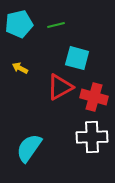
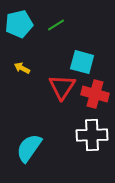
green line: rotated 18 degrees counterclockwise
cyan square: moved 5 px right, 4 px down
yellow arrow: moved 2 px right
red triangle: moved 2 px right; rotated 28 degrees counterclockwise
red cross: moved 1 px right, 3 px up
white cross: moved 2 px up
